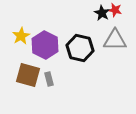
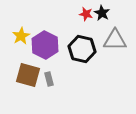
red star: moved 29 px left, 4 px down
black hexagon: moved 2 px right, 1 px down
